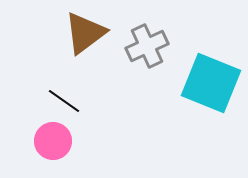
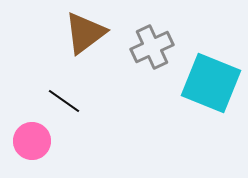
gray cross: moved 5 px right, 1 px down
pink circle: moved 21 px left
